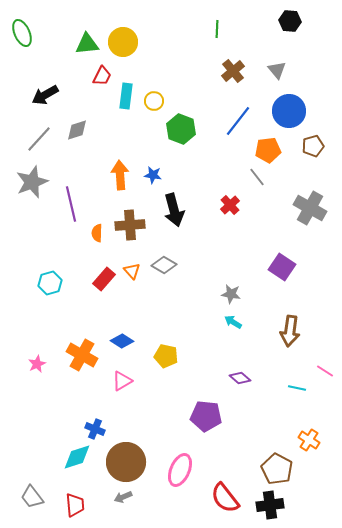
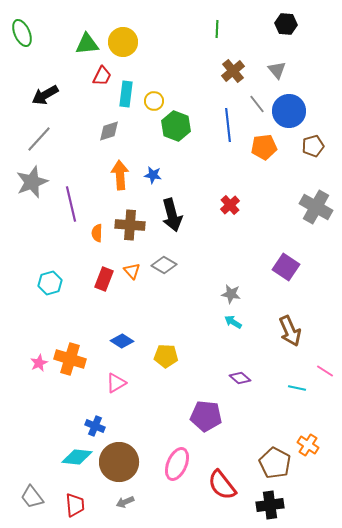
black hexagon at (290, 21): moved 4 px left, 3 px down
cyan rectangle at (126, 96): moved 2 px up
blue line at (238, 121): moved 10 px left, 4 px down; rotated 44 degrees counterclockwise
green hexagon at (181, 129): moved 5 px left, 3 px up
gray diamond at (77, 130): moved 32 px right, 1 px down
orange pentagon at (268, 150): moved 4 px left, 3 px up
gray line at (257, 177): moved 73 px up
gray cross at (310, 208): moved 6 px right, 1 px up
black arrow at (174, 210): moved 2 px left, 5 px down
brown cross at (130, 225): rotated 8 degrees clockwise
purple square at (282, 267): moved 4 px right
red rectangle at (104, 279): rotated 20 degrees counterclockwise
brown arrow at (290, 331): rotated 32 degrees counterclockwise
orange cross at (82, 355): moved 12 px left, 4 px down; rotated 12 degrees counterclockwise
yellow pentagon at (166, 356): rotated 10 degrees counterclockwise
pink star at (37, 364): moved 2 px right, 1 px up
pink triangle at (122, 381): moved 6 px left, 2 px down
blue cross at (95, 429): moved 3 px up
orange cross at (309, 440): moved 1 px left, 5 px down
cyan diamond at (77, 457): rotated 24 degrees clockwise
brown circle at (126, 462): moved 7 px left
brown pentagon at (277, 469): moved 2 px left, 6 px up
pink ellipse at (180, 470): moved 3 px left, 6 px up
gray arrow at (123, 497): moved 2 px right, 5 px down
red semicircle at (225, 498): moved 3 px left, 13 px up
